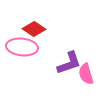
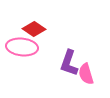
purple L-shape: rotated 128 degrees clockwise
